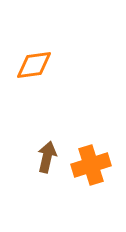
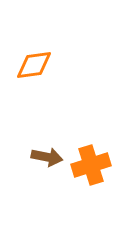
brown arrow: rotated 88 degrees clockwise
